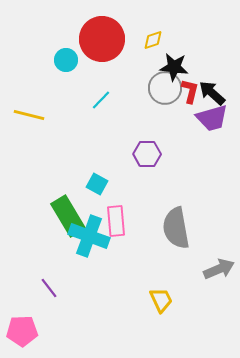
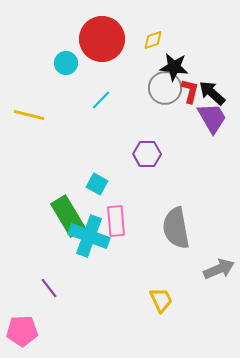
cyan circle: moved 3 px down
purple trapezoid: rotated 104 degrees counterclockwise
